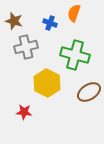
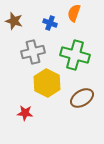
gray cross: moved 7 px right, 5 px down
brown ellipse: moved 7 px left, 6 px down
red star: moved 1 px right, 1 px down
